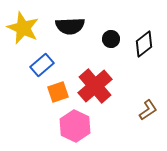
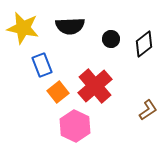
yellow star: rotated 12 degrees counterclockwise
blue rectangle: rotated 70 degrees counterclockwise
orange square: rotated 20 degrees counterclockwise
